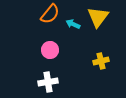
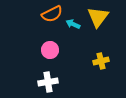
orange semicircle: moved 2 px right; rotated 25 degrees clockwise
